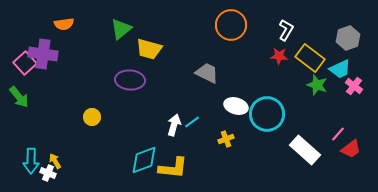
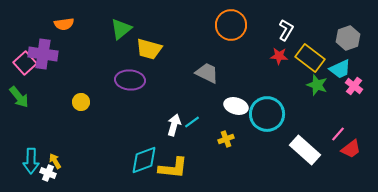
yellow circle: moved 11 px left, 15 px up
